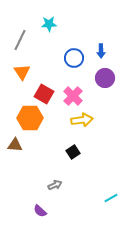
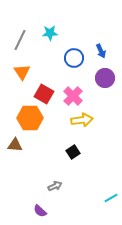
cyan star: moved 1 px right, 9 px down
blue arrow: rotated 24 degrees counterclockwise
gray arrow: moved 1 px down
